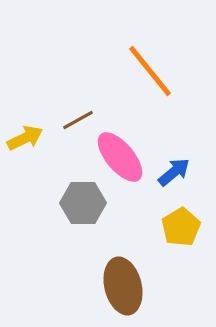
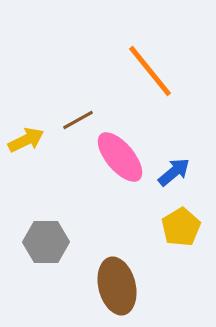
yellow arrow: moved 1 px right, 2 px down
gray hexagon: moved 37 px left, 39 px down
brown ellipse: moved 6 px left
